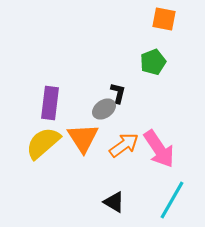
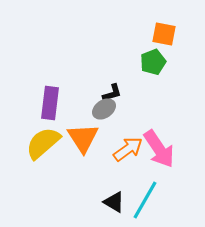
orange square: moved 15 px down
black L-shape: moved 6 px left; rotated 60 degrees clockwise
orange arrow: moved 4 px right, 4 px down
cyan line: moved 27 px left
